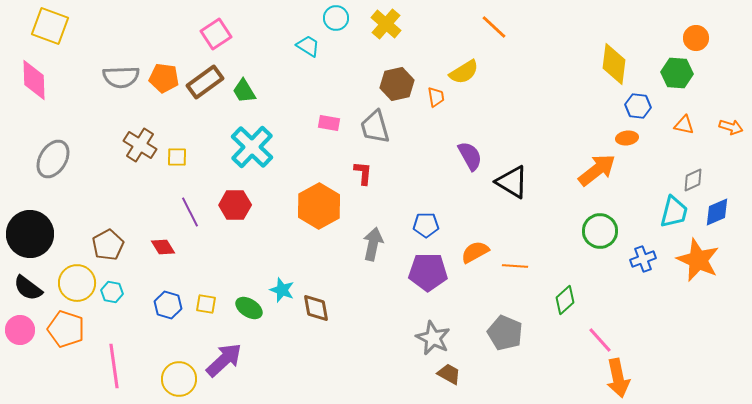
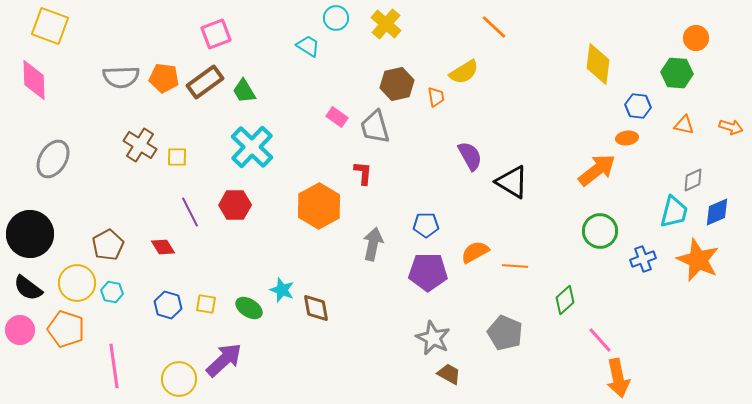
pink square at (216, 34): rotated 12 degrees clockwise
yellow diamond at (614, 64): moved 16 px left
pink rectangle at (329, 123): moved 8 px right, 6 px up; rotated 25 degrees clockwise
